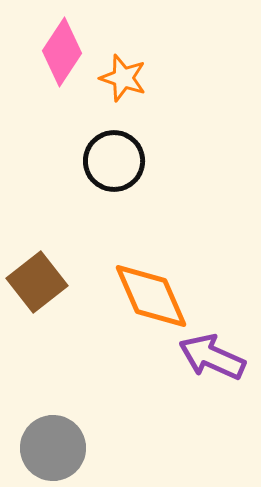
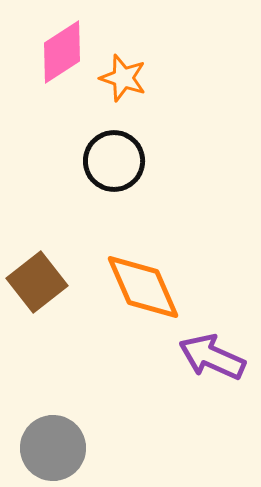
pink diamond: rotated 24 degrees clockwise
orange diamond: moved 8 px left, 9 px up
